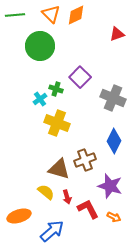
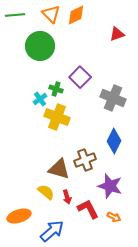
yellow cross: moved 6 px up
